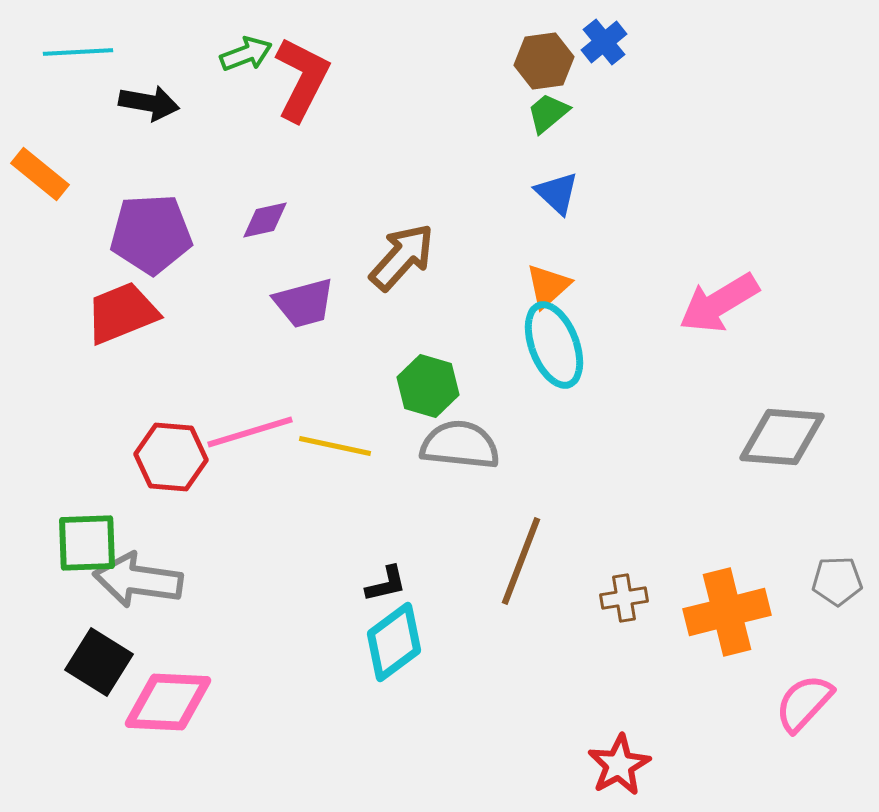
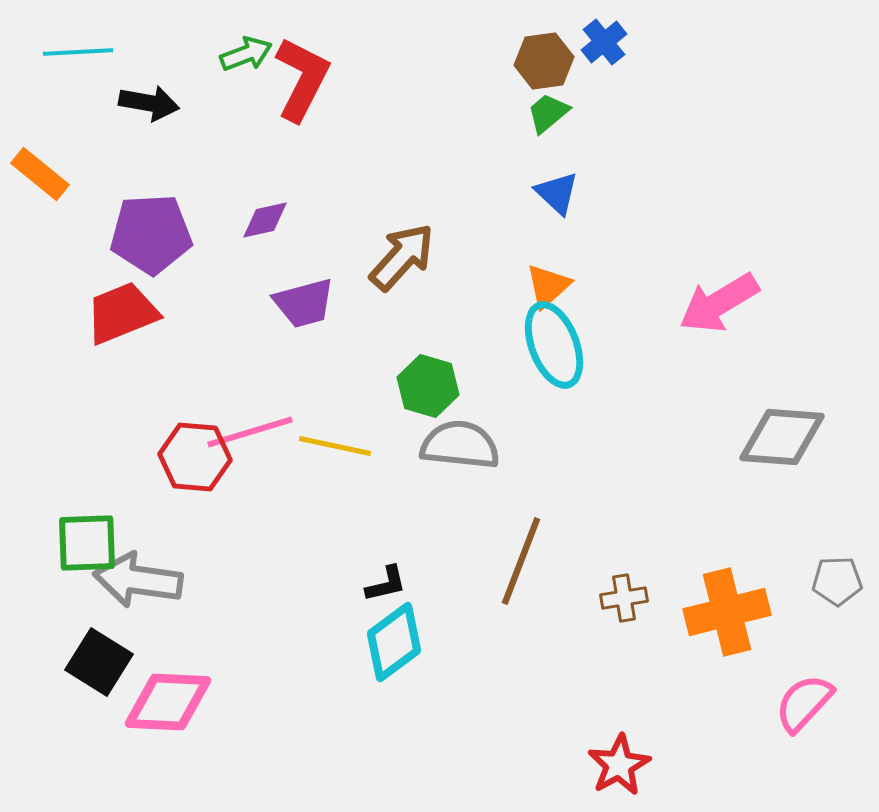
red hexagon: moved 24 px right
